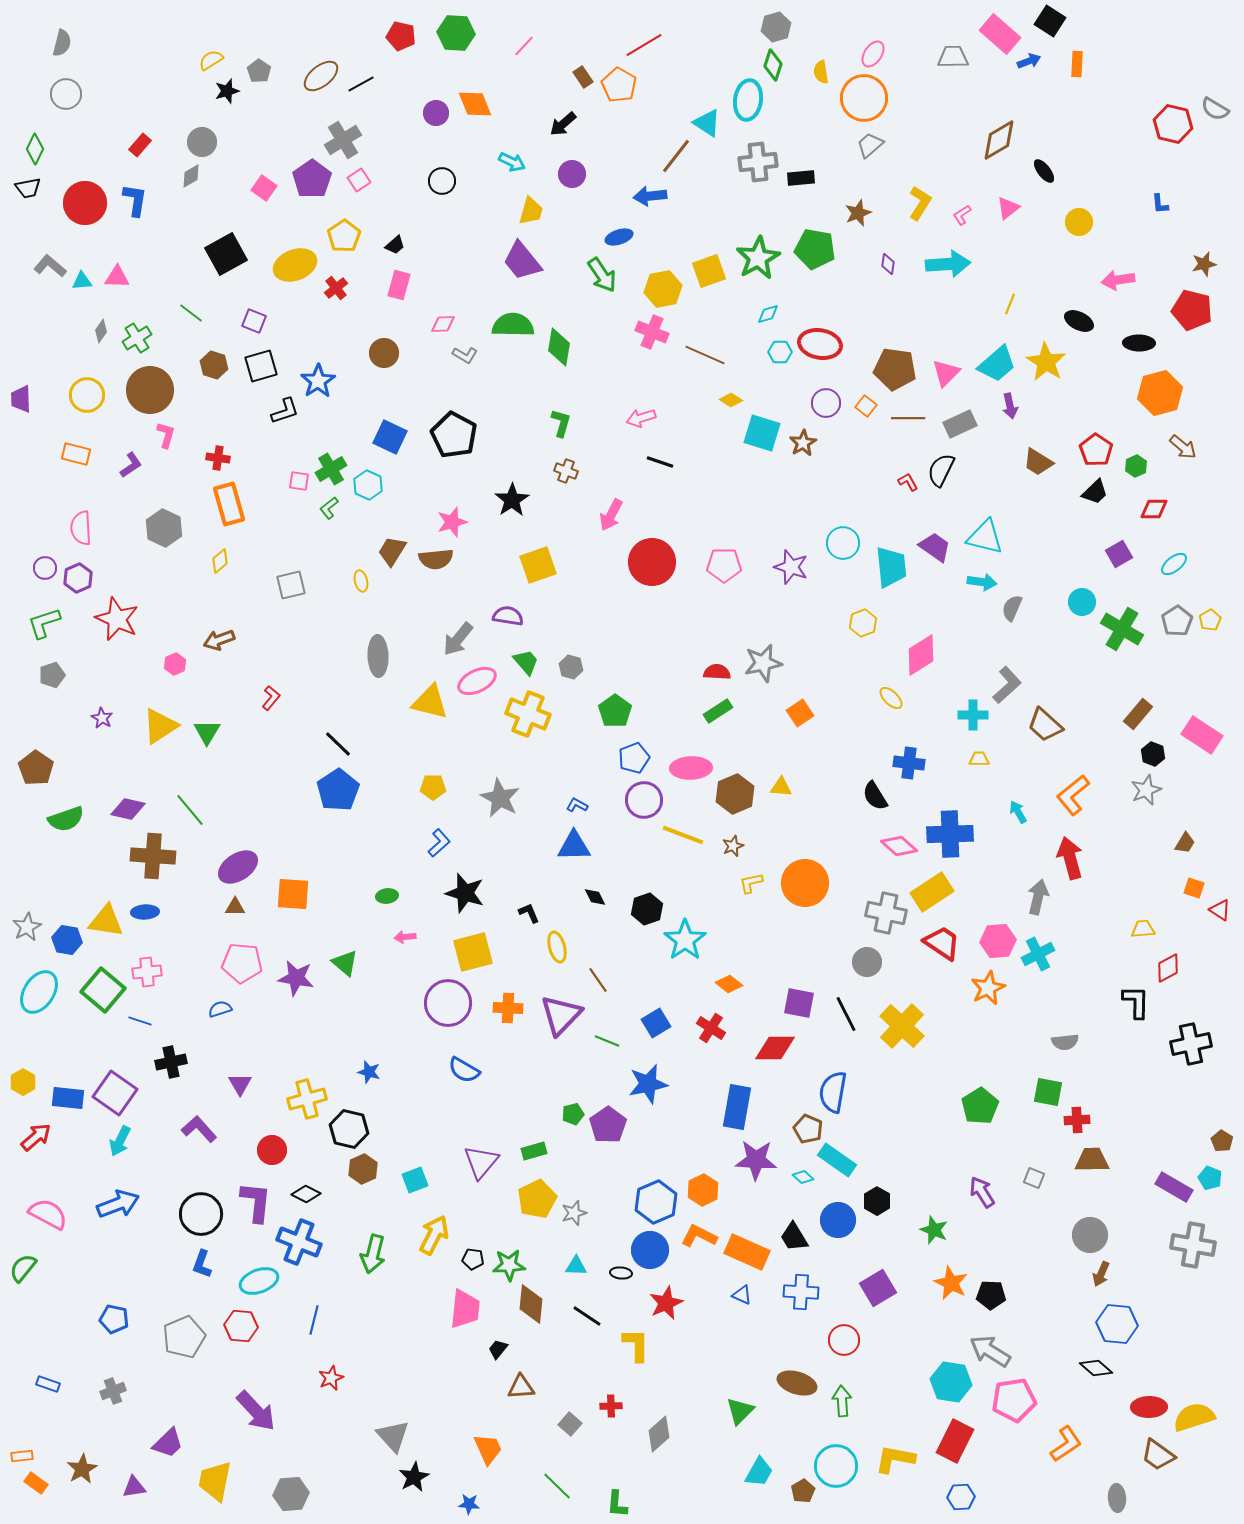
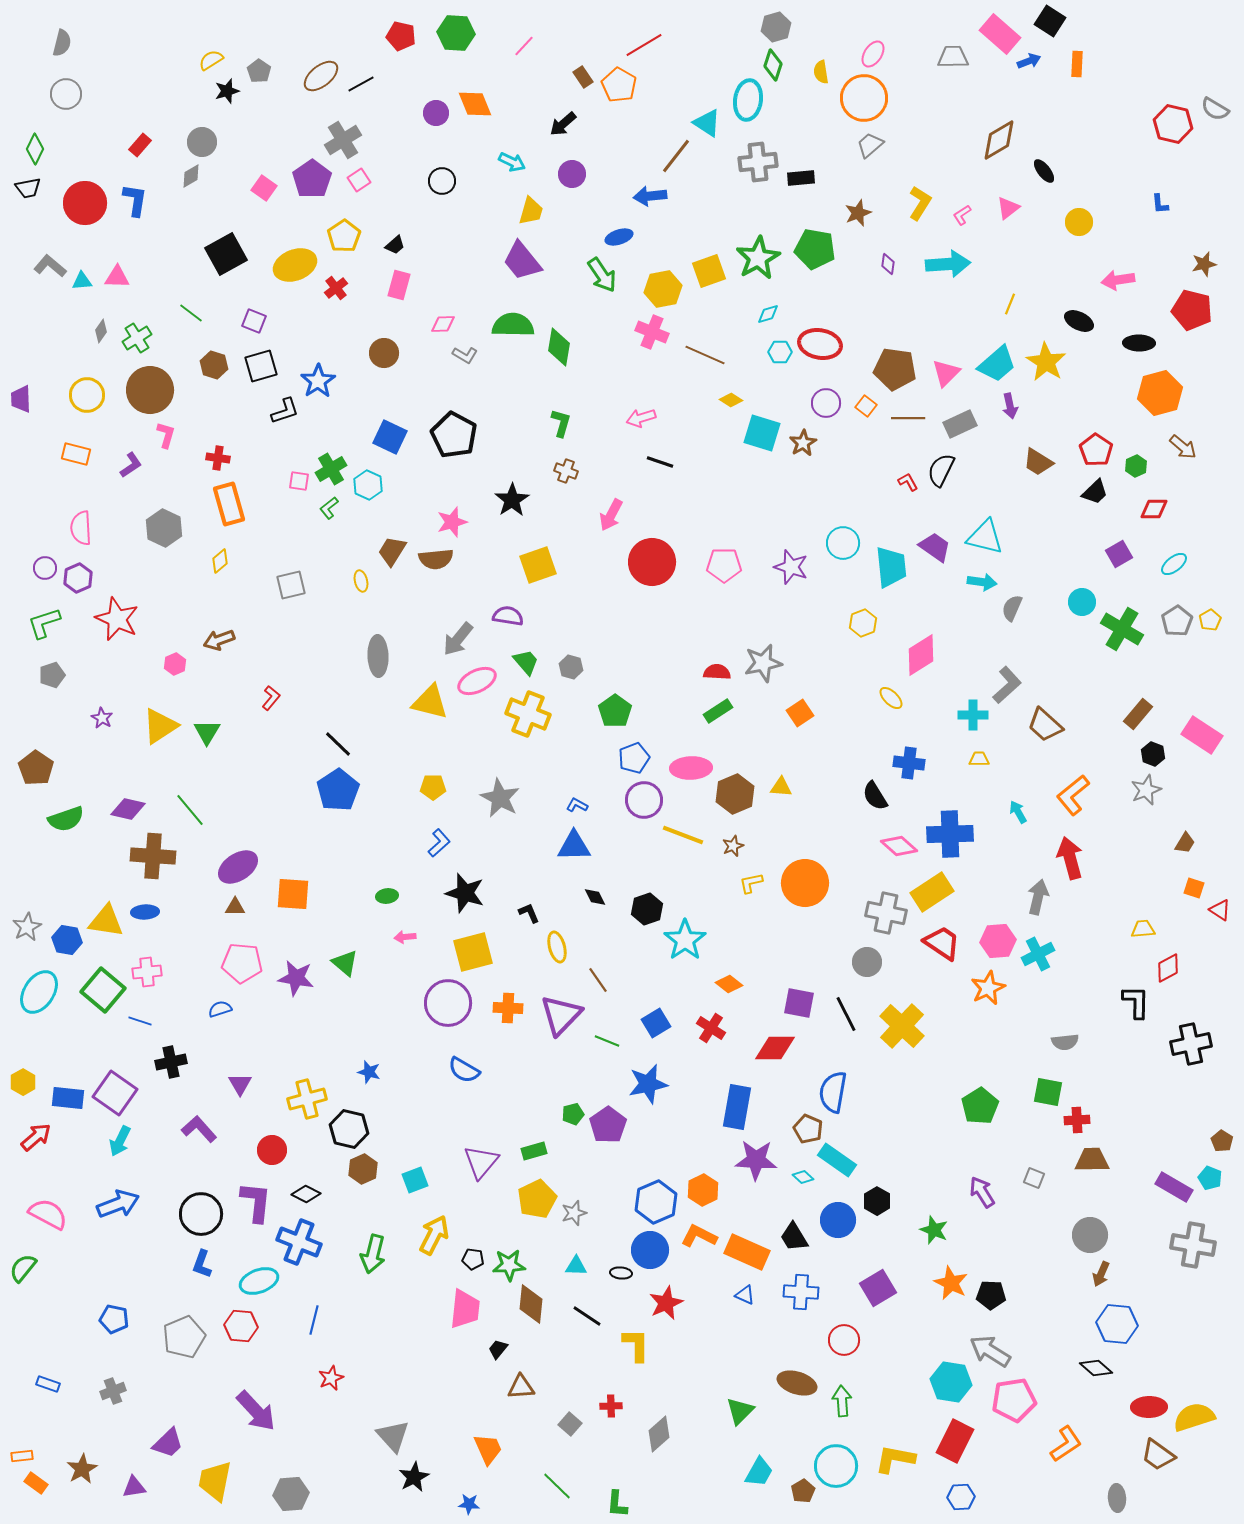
blue triangle at (742, 1295): moved 3 px right
